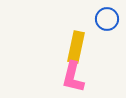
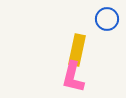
yellow rectangle: moved 1 px right, 3 px down
